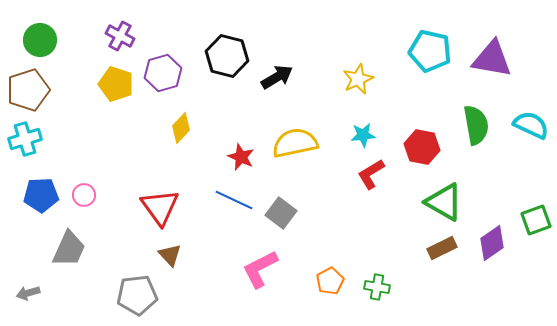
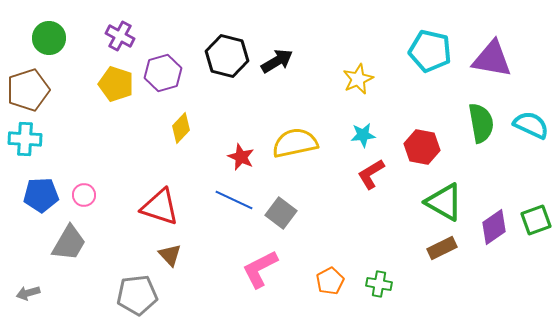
green circle: moved 9 px right, 2 px up
black arrow: moved 16 px up
green semicircle: moved 5 px right, 2 px up
cyan cross: rotated 20 degrees clockwise
red triangle: rotated 36 degrees counterclockwise
purple diamond: moved 2 px right, 16 px up
gray trapezoid: moved 6 px up; rotated 6 degrees clockwise
green cross: moved 2 px right, 3 px up
